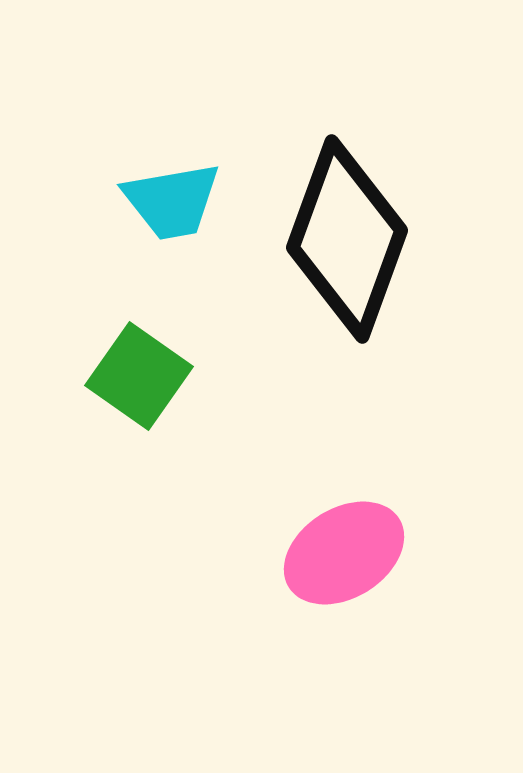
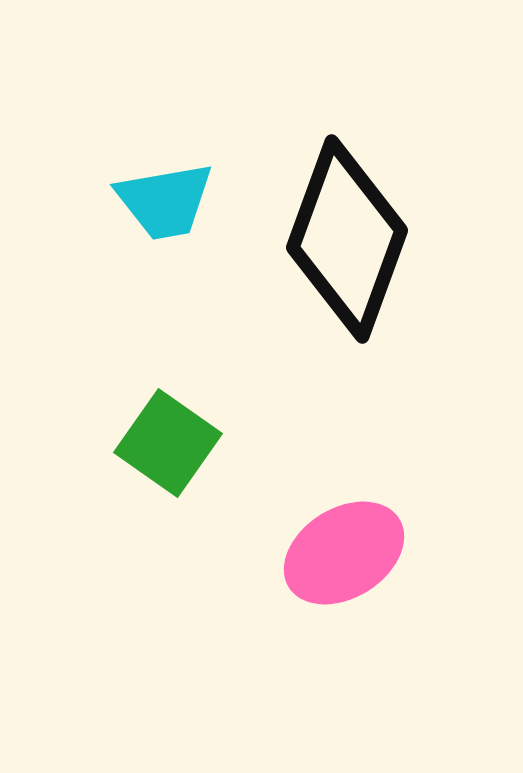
cyan trapezoid: moved 7 px left
green square: moved 29 px right, 67 px down
